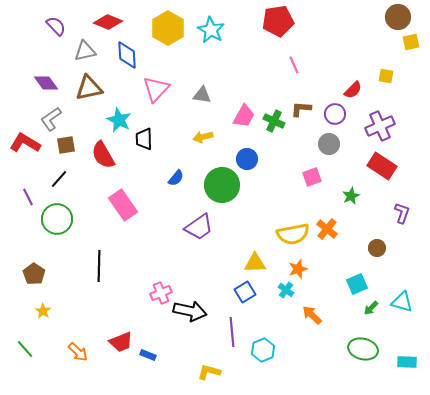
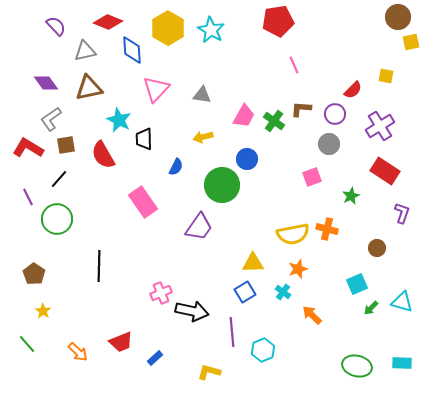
blue diamond at (127, 55): moved 5 px right, 5 px up
green cross at (274, 121): rotated 10 degrees clockwise
purple cross at (380, 126): rotated 8 degrees counterclockwise
red L-shape at (25, 143): moved 3 px right, 5 px down
red rectangle at (382, 166): moved 3 px right, 5 px down
blue semicircle at (176, 178): moved 11 px up; rotated 12 degrees counterclockwise
pink rectangle at (123, 205): moved 20 px right, 3 px up
purple trapezoid at (199, 227): rotated 20 degrees counterclockwise
orange cross at (327, 229): rotated 25 degrees counterclockwise
yellow triangle at (255, 263): moved 2 px left
cyan cross at (286, 290): moved 3 px left, 2 px down
black arrow at (190, 311): moved 2 px right
green line at (25, 349): moved 2 px right, 5 px up
green ellipse at (363, 349): moved 6 px left, 17 px down
blue rectangle at (148, 355): moved 7 px right, 3 px down; rotated 63 degrees counterclockwise
cyan rectangle at (407, 362): moved 5 px left, 1 px down
